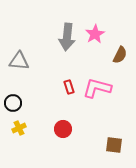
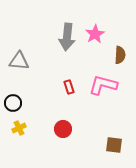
brown semicircle: rotated 24 degrees counterclockwise
pink L-shape: moved 6 px right, 3 px up
